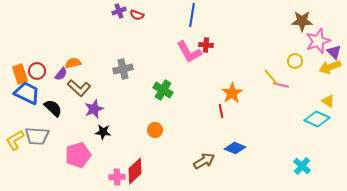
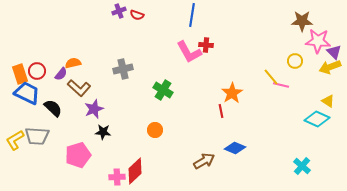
pink star: rotated 25 degrees clockwise
